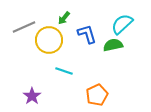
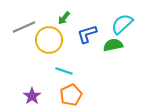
blue L-shape: rotated 90 degrees counterclockwise
orange pentagon: moved 26 px left
